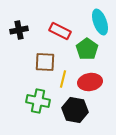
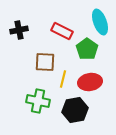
red rectangle: moved 2 px right
black hexagon: rotated 20 degrees counterclockwise
